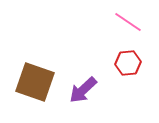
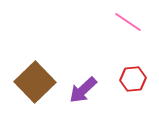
red hexagon: moved 5 px right, 16 px down
brown square: rotated 27 degrees clockwise
